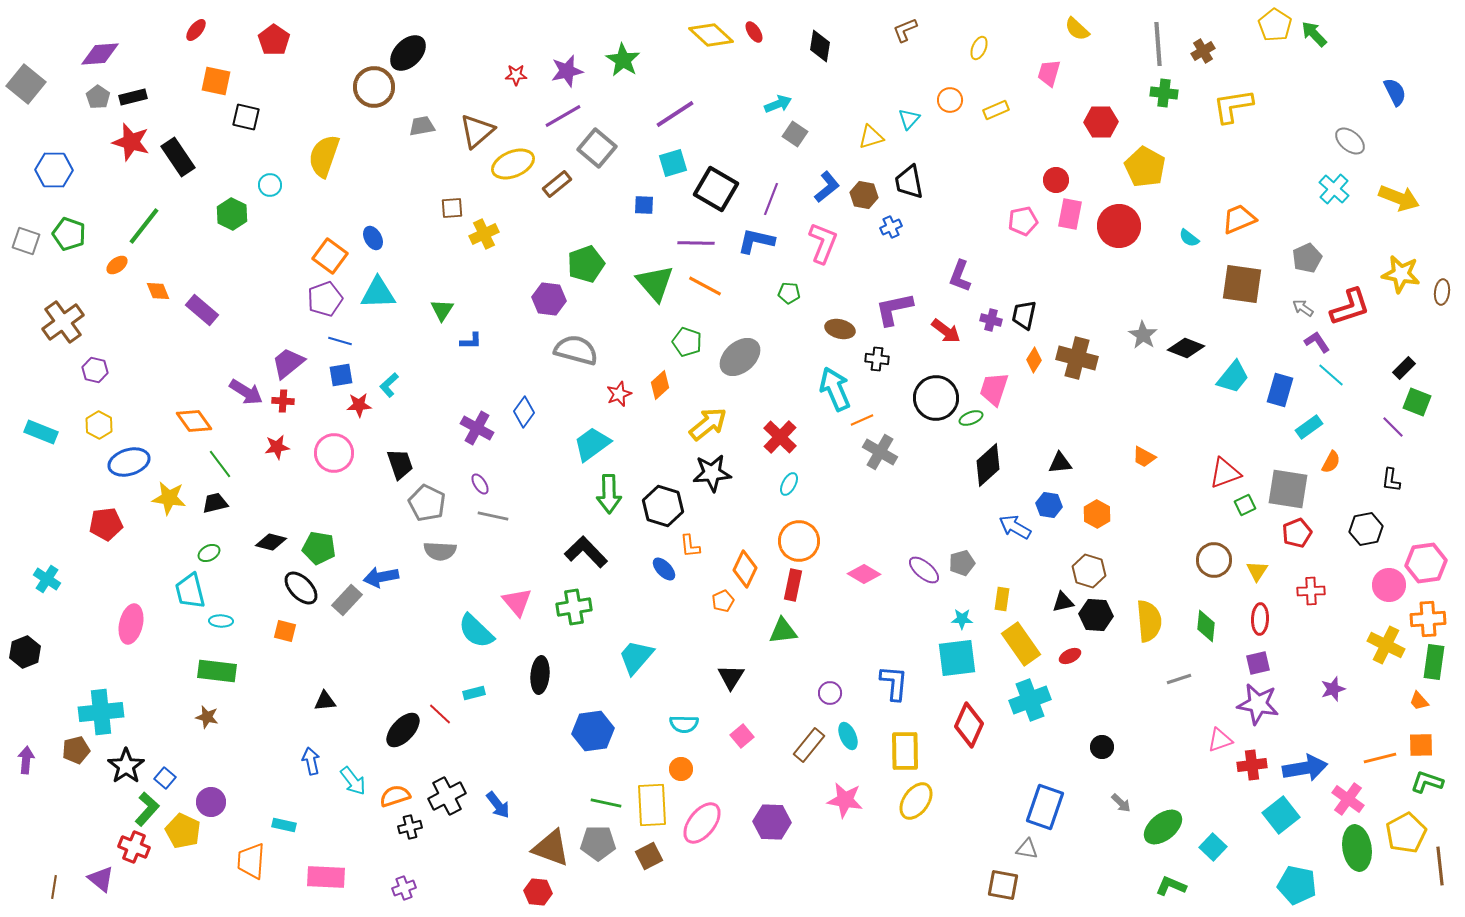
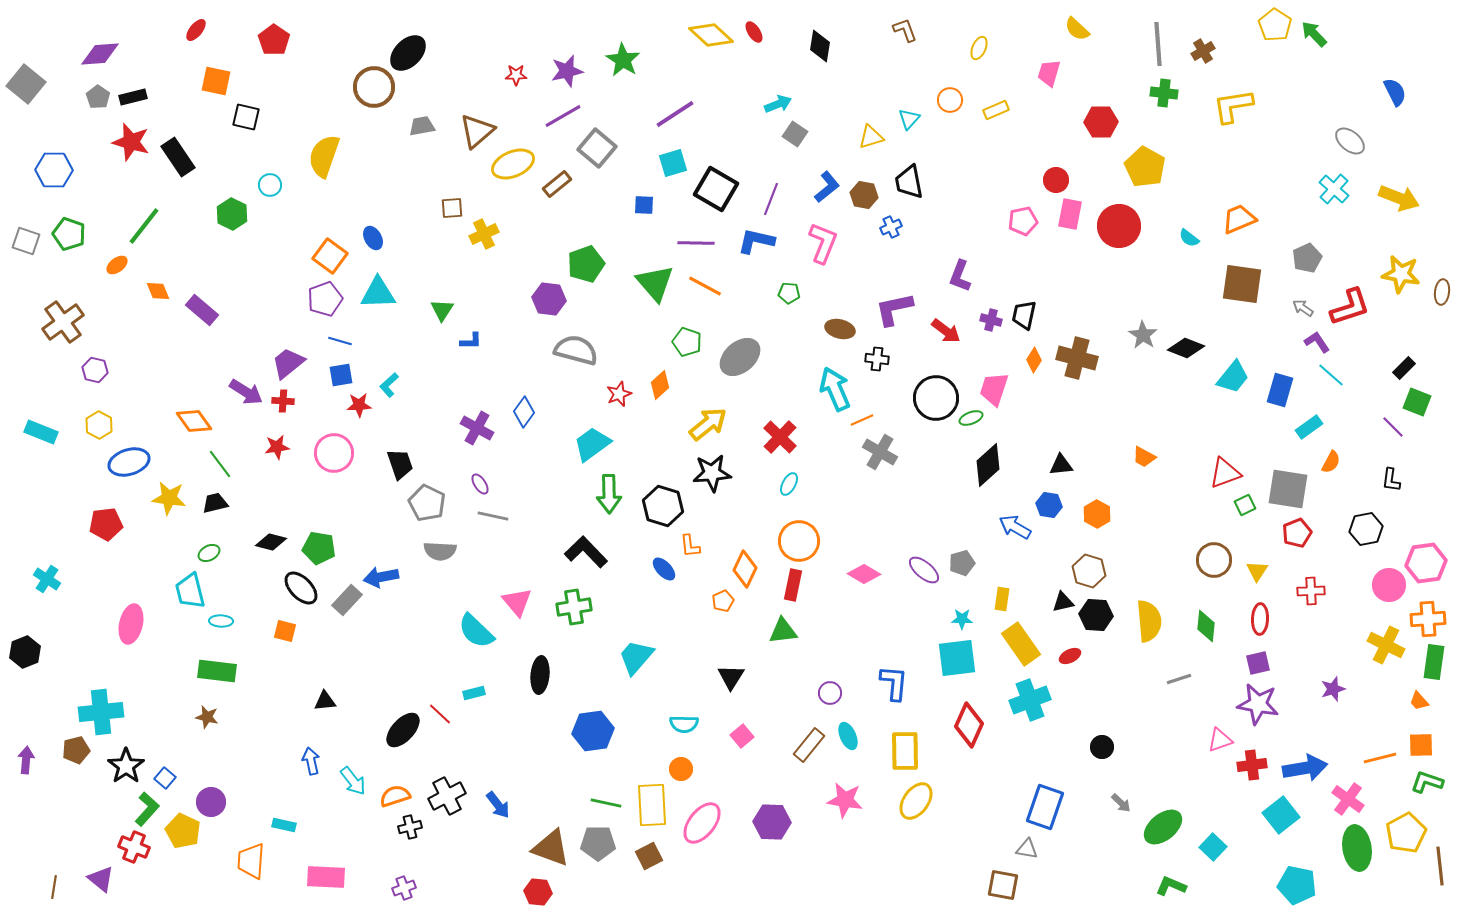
brown L-shape at (905, 30): rotated 92 degrees clockwise
black triangle at (1060, 463): moved 1 px right, 2 px down
